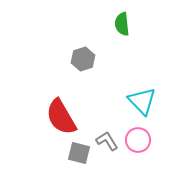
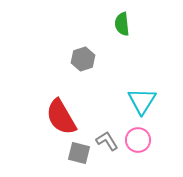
cyan triangle: rotated 16 degrees clockwise
